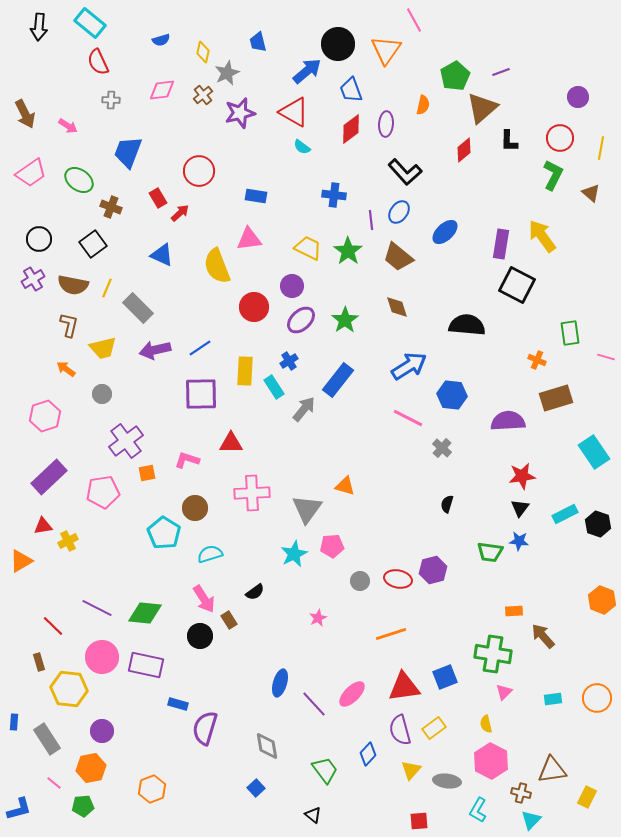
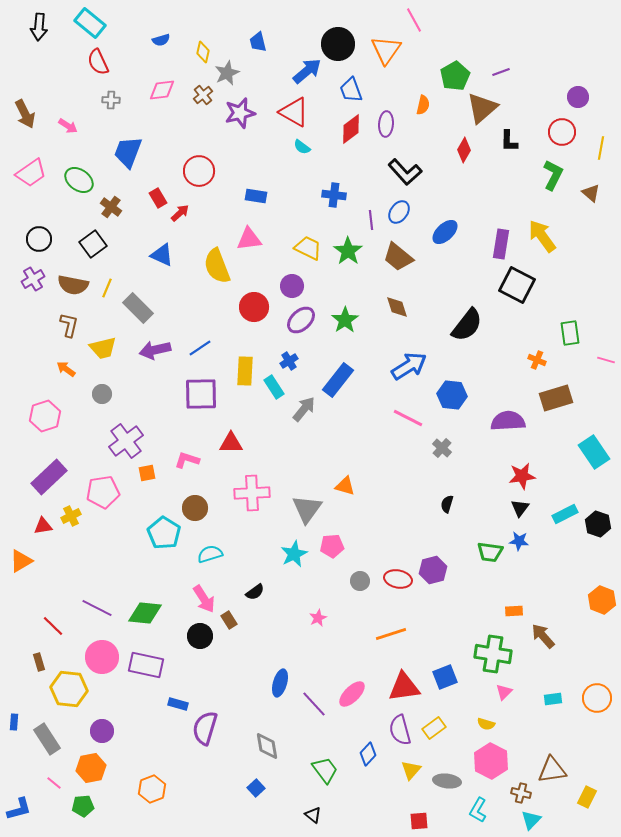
red circle at (560, 138): moved 2 px right, 6 px up
red diamond at (464, 150): rotated 20 degrees counterclockwise
brown cross at (111, 207): rotated 15 degrees clockwise
black semicircle at (467, 325): rotated 123 degrees clockwise
pink line at (606, 357): moved 3 px down
yellow cross at (68, 541): moved 3 px right, 25 px up
yellow semicircle at (486, 724): rotated 60 degrees counterclockwise
